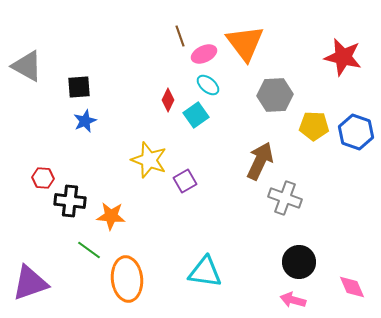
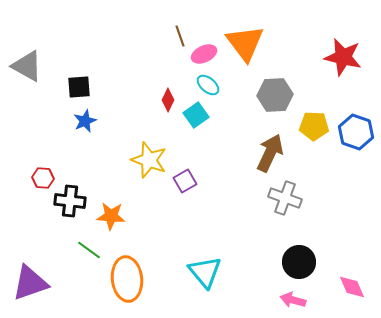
brown arrow: moved 10 px right, 8 px up
cyan triangle: rotated 42 degrees clockwise
